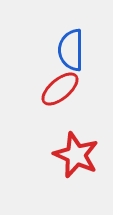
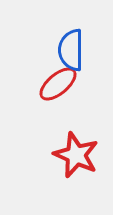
red ellipse: moved 2 px left, 5 px up
